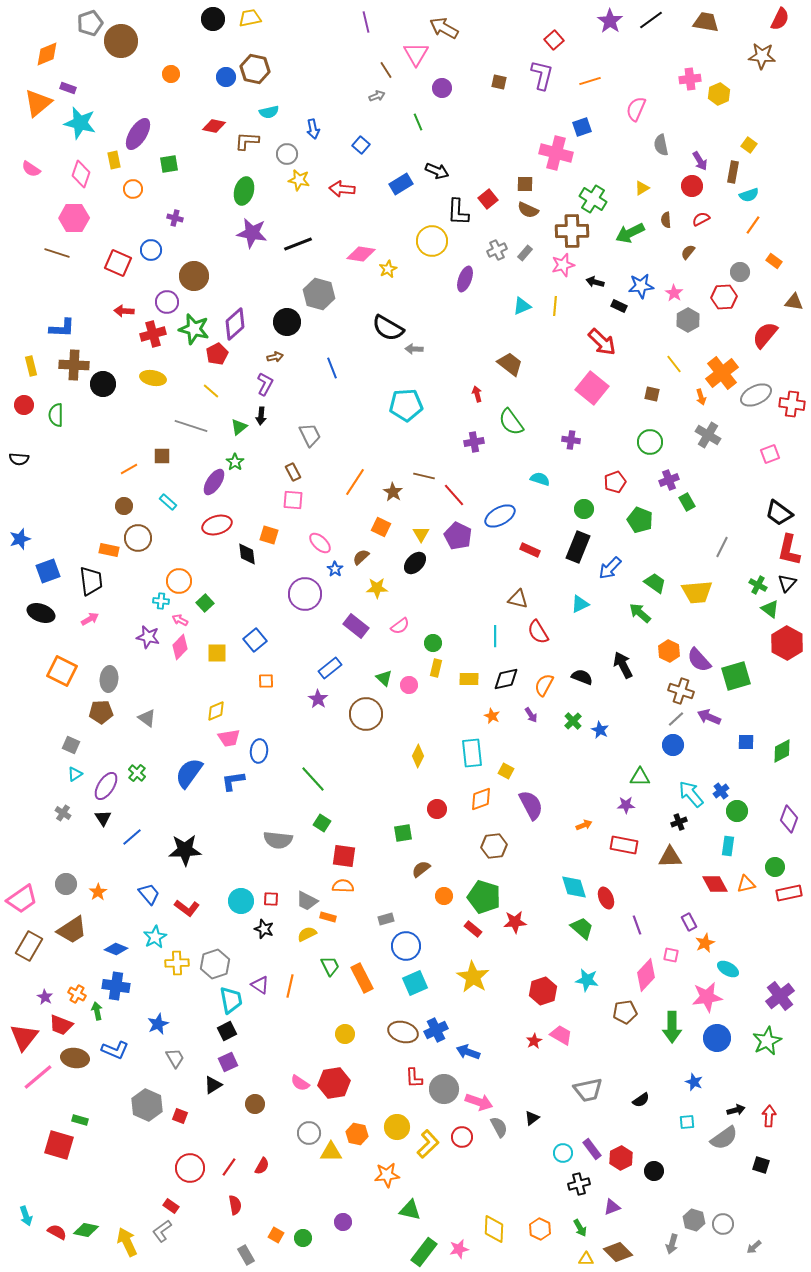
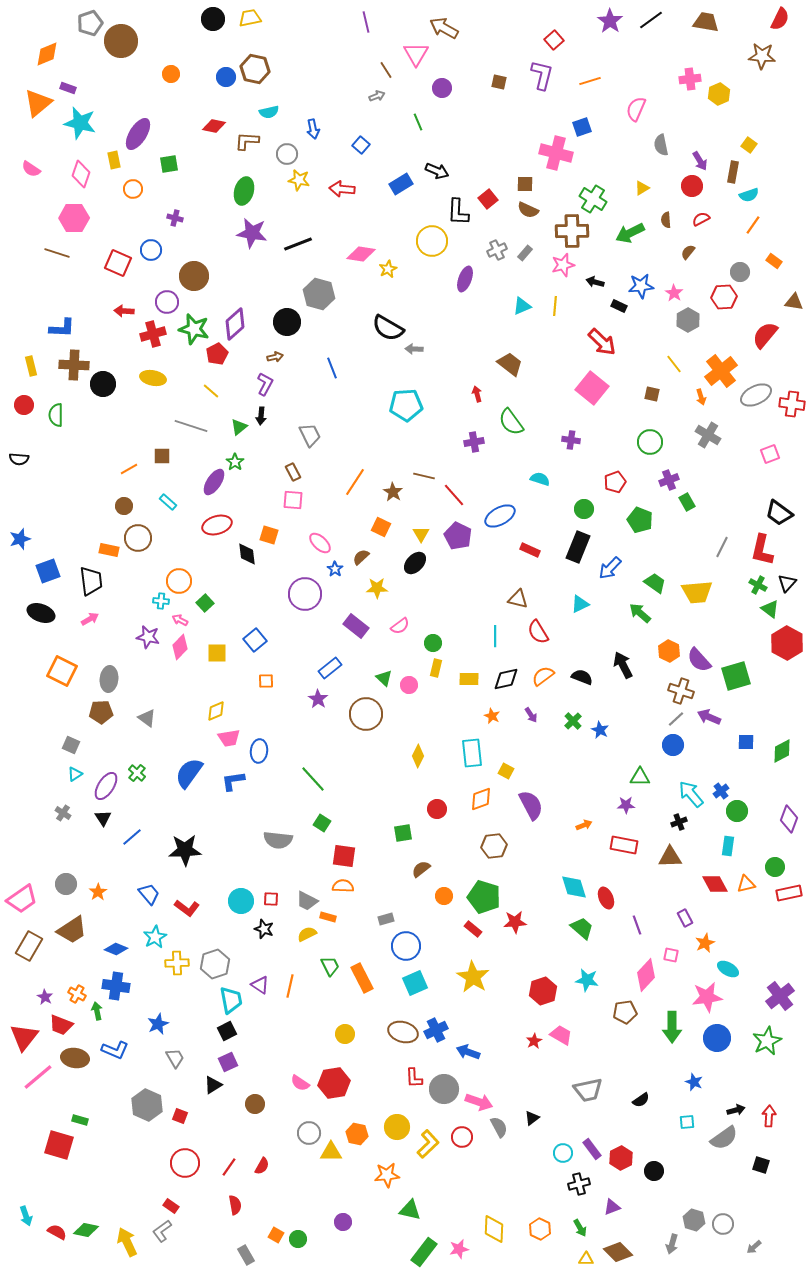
orange cross at (722, 373): moved 1 px left, 2 px up
red L-shape at (789, 550): moved 27 px left
orange semicircle at (544, 685): moved 1 px left, 9 px up; rotated 25 degrees clockwise
purple rectangle at (689, 922): moved 4 px left, 4 px up
red circle at (190, 1168): moved 5 px left, 5 px up
green circle at (303, 1238): moved 5 px left, 1 px down
